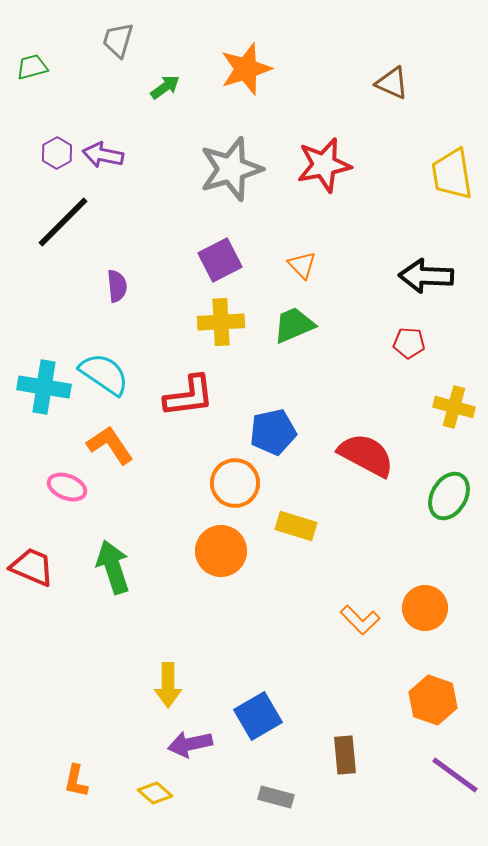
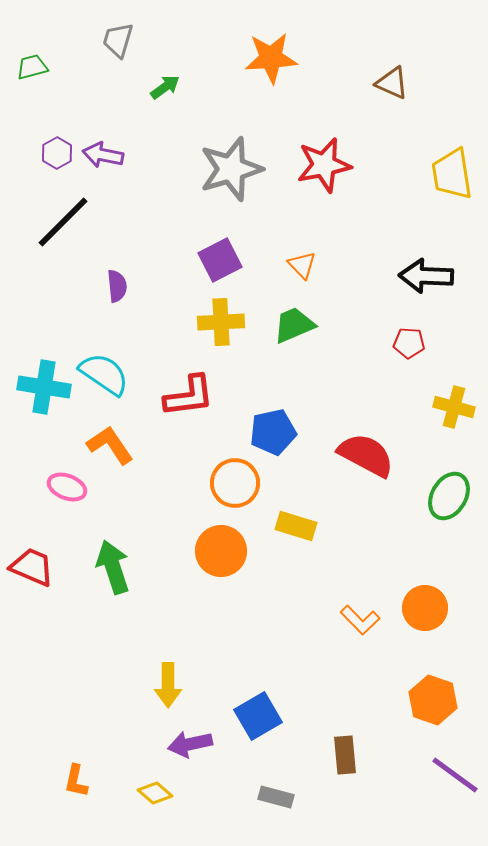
orange star at (246, 69): moved 25 px right, 11 px up; rotated 14 degrees clockwise
